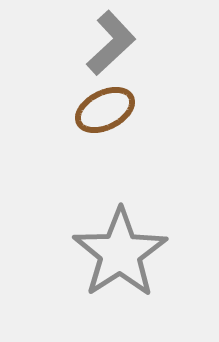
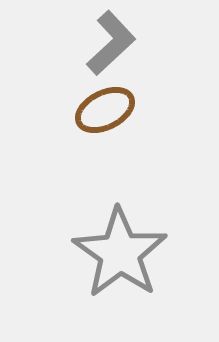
gray star: rotated 4 degrees counterclockwise
